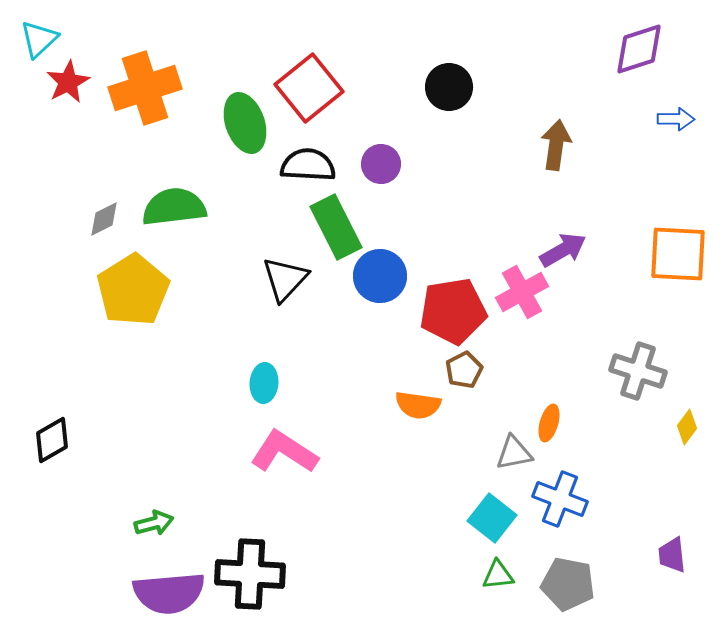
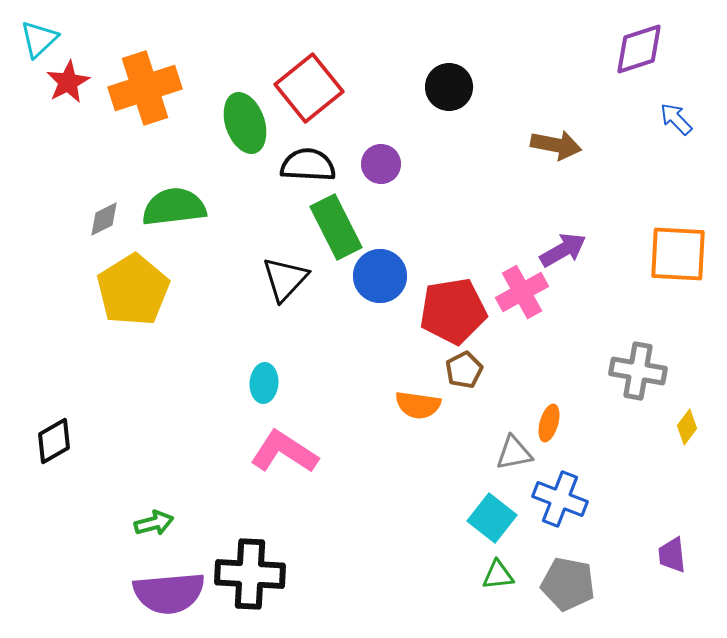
blue arrow: rotated 135 degrees counterclockwise
brown arrow: rotated 93 degrees clockwise
gray cross: rotated 8 degrees counterclockwise
black diamond: moved 2 px right, 1 px down
